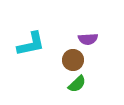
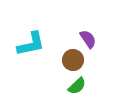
purple semicircle: rotated 120 degrees counterclockwise
green semicircle: moved 2 px down
